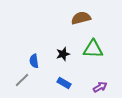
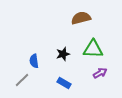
purple arrow: moved 14 px up
